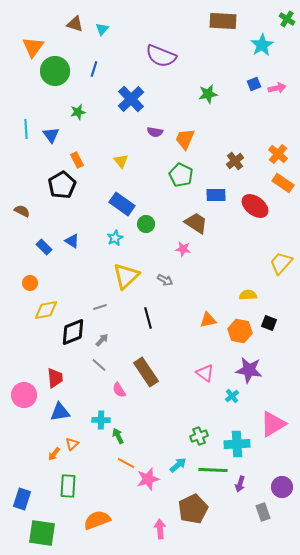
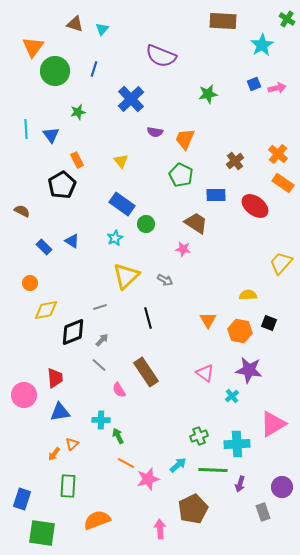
orange triangle at (208, 320): rotated 48 degrees counterclockwise
